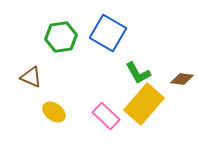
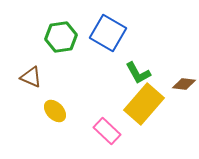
brown diamond: moved 2 px right, 5 px down
yellow ellipse: moved 1 px right, 1 px up; rotated 10 degrees clockwise
pink rectangle: moved 1 px right, 15 px down
